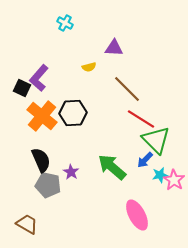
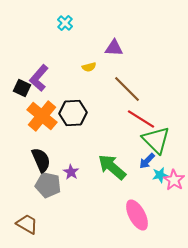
cyan cross: rotated 14 degrees clockwise
blue arrow: moved 2 px right, 1 px down
